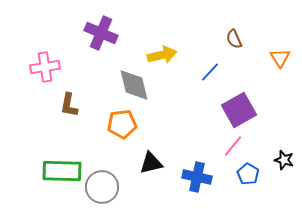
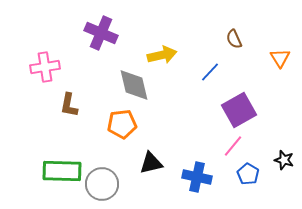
gray circle: moved 3 px up
